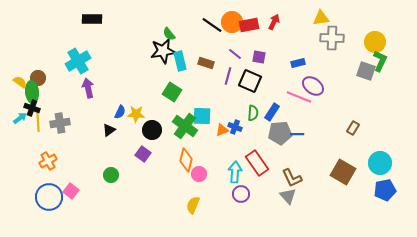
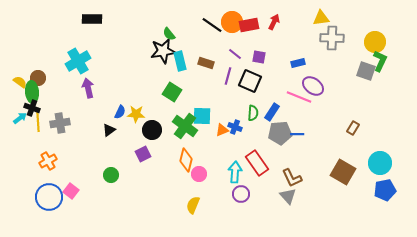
purple square at (143, 154): rotated 28 degrees clockwise
